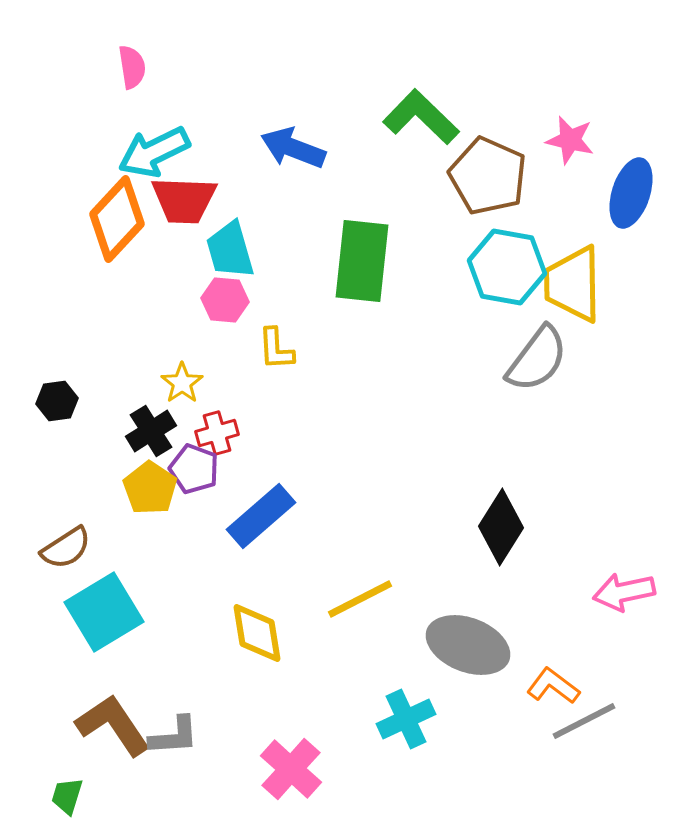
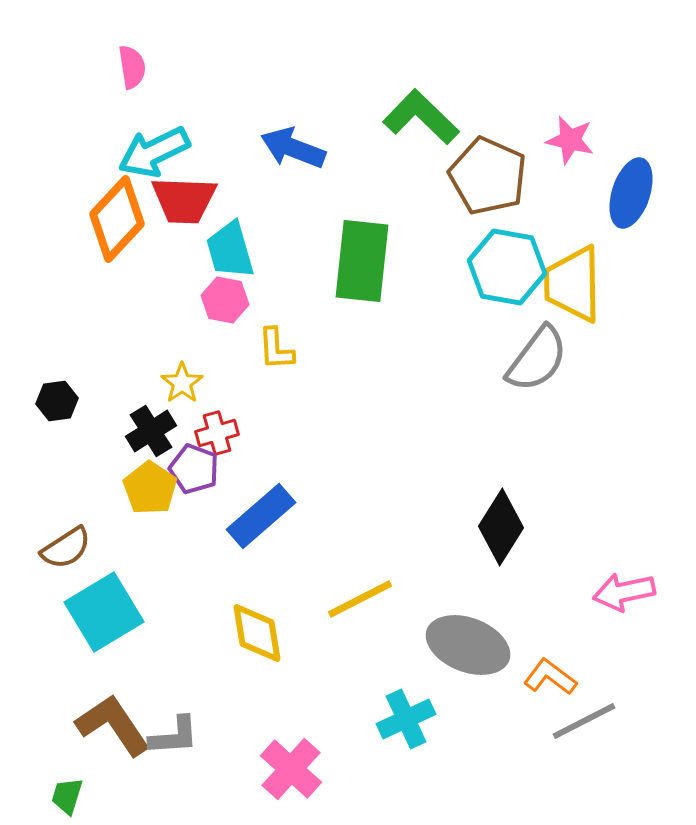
pink hexagon: rotated 6 degrees clockwise
orange L-shape: moved 3 px left, 9 px up
